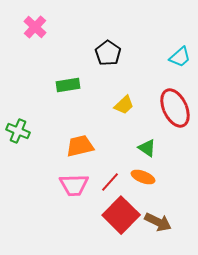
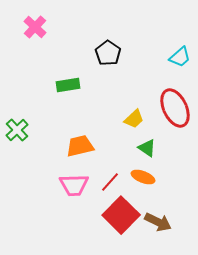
yellow trapezoid: moved 10 px right, 14 px down
green cross: moved 1 px left, 1 px up; rotated 25 degrees clockwise
